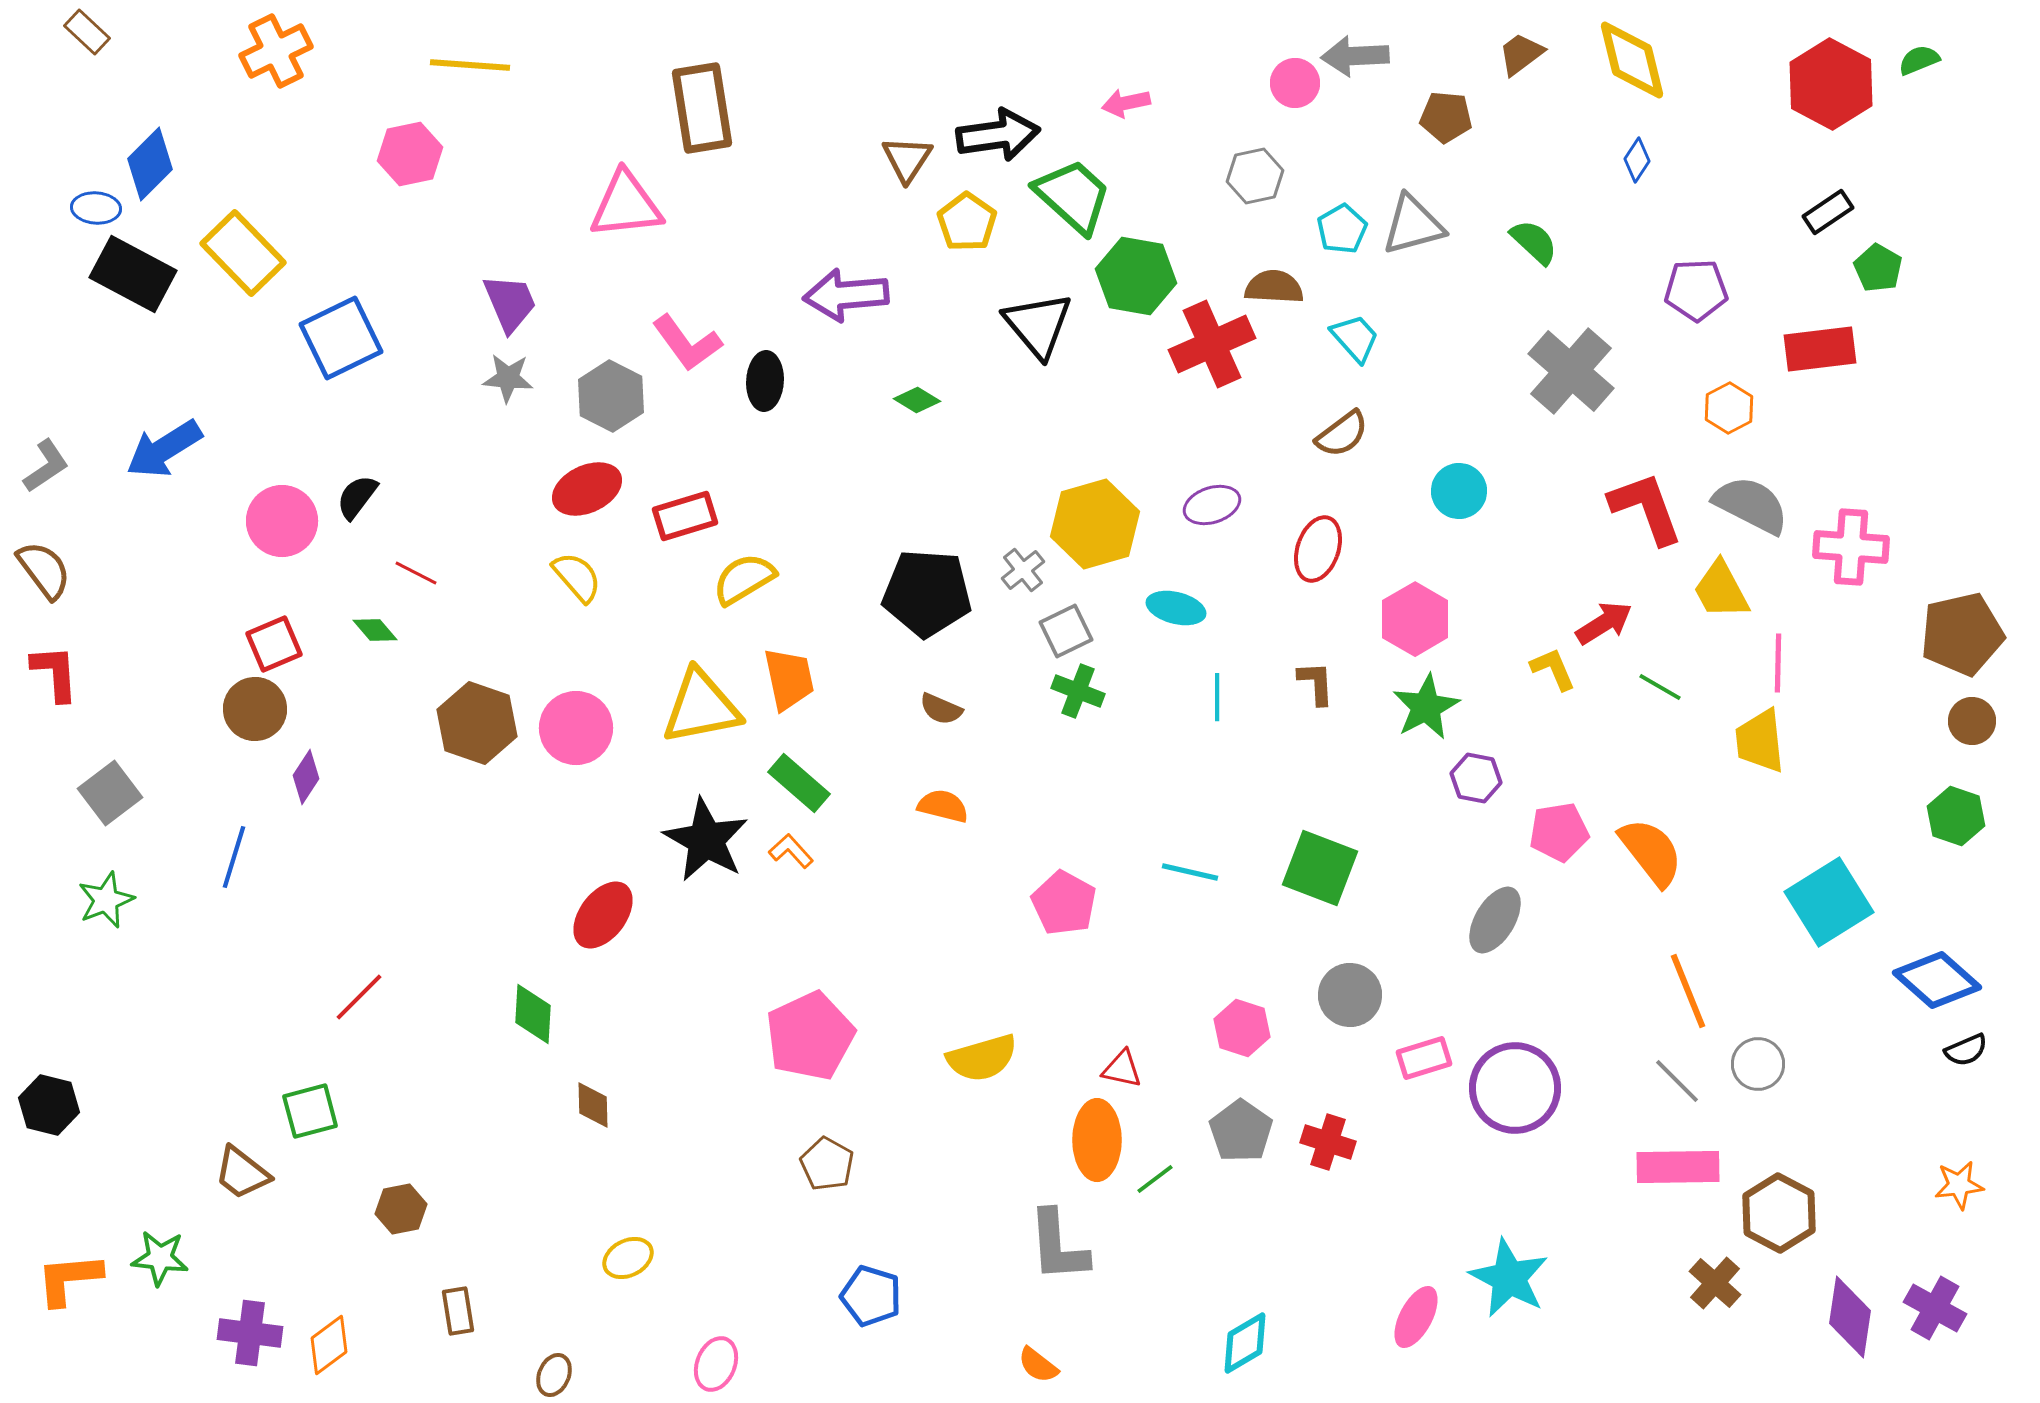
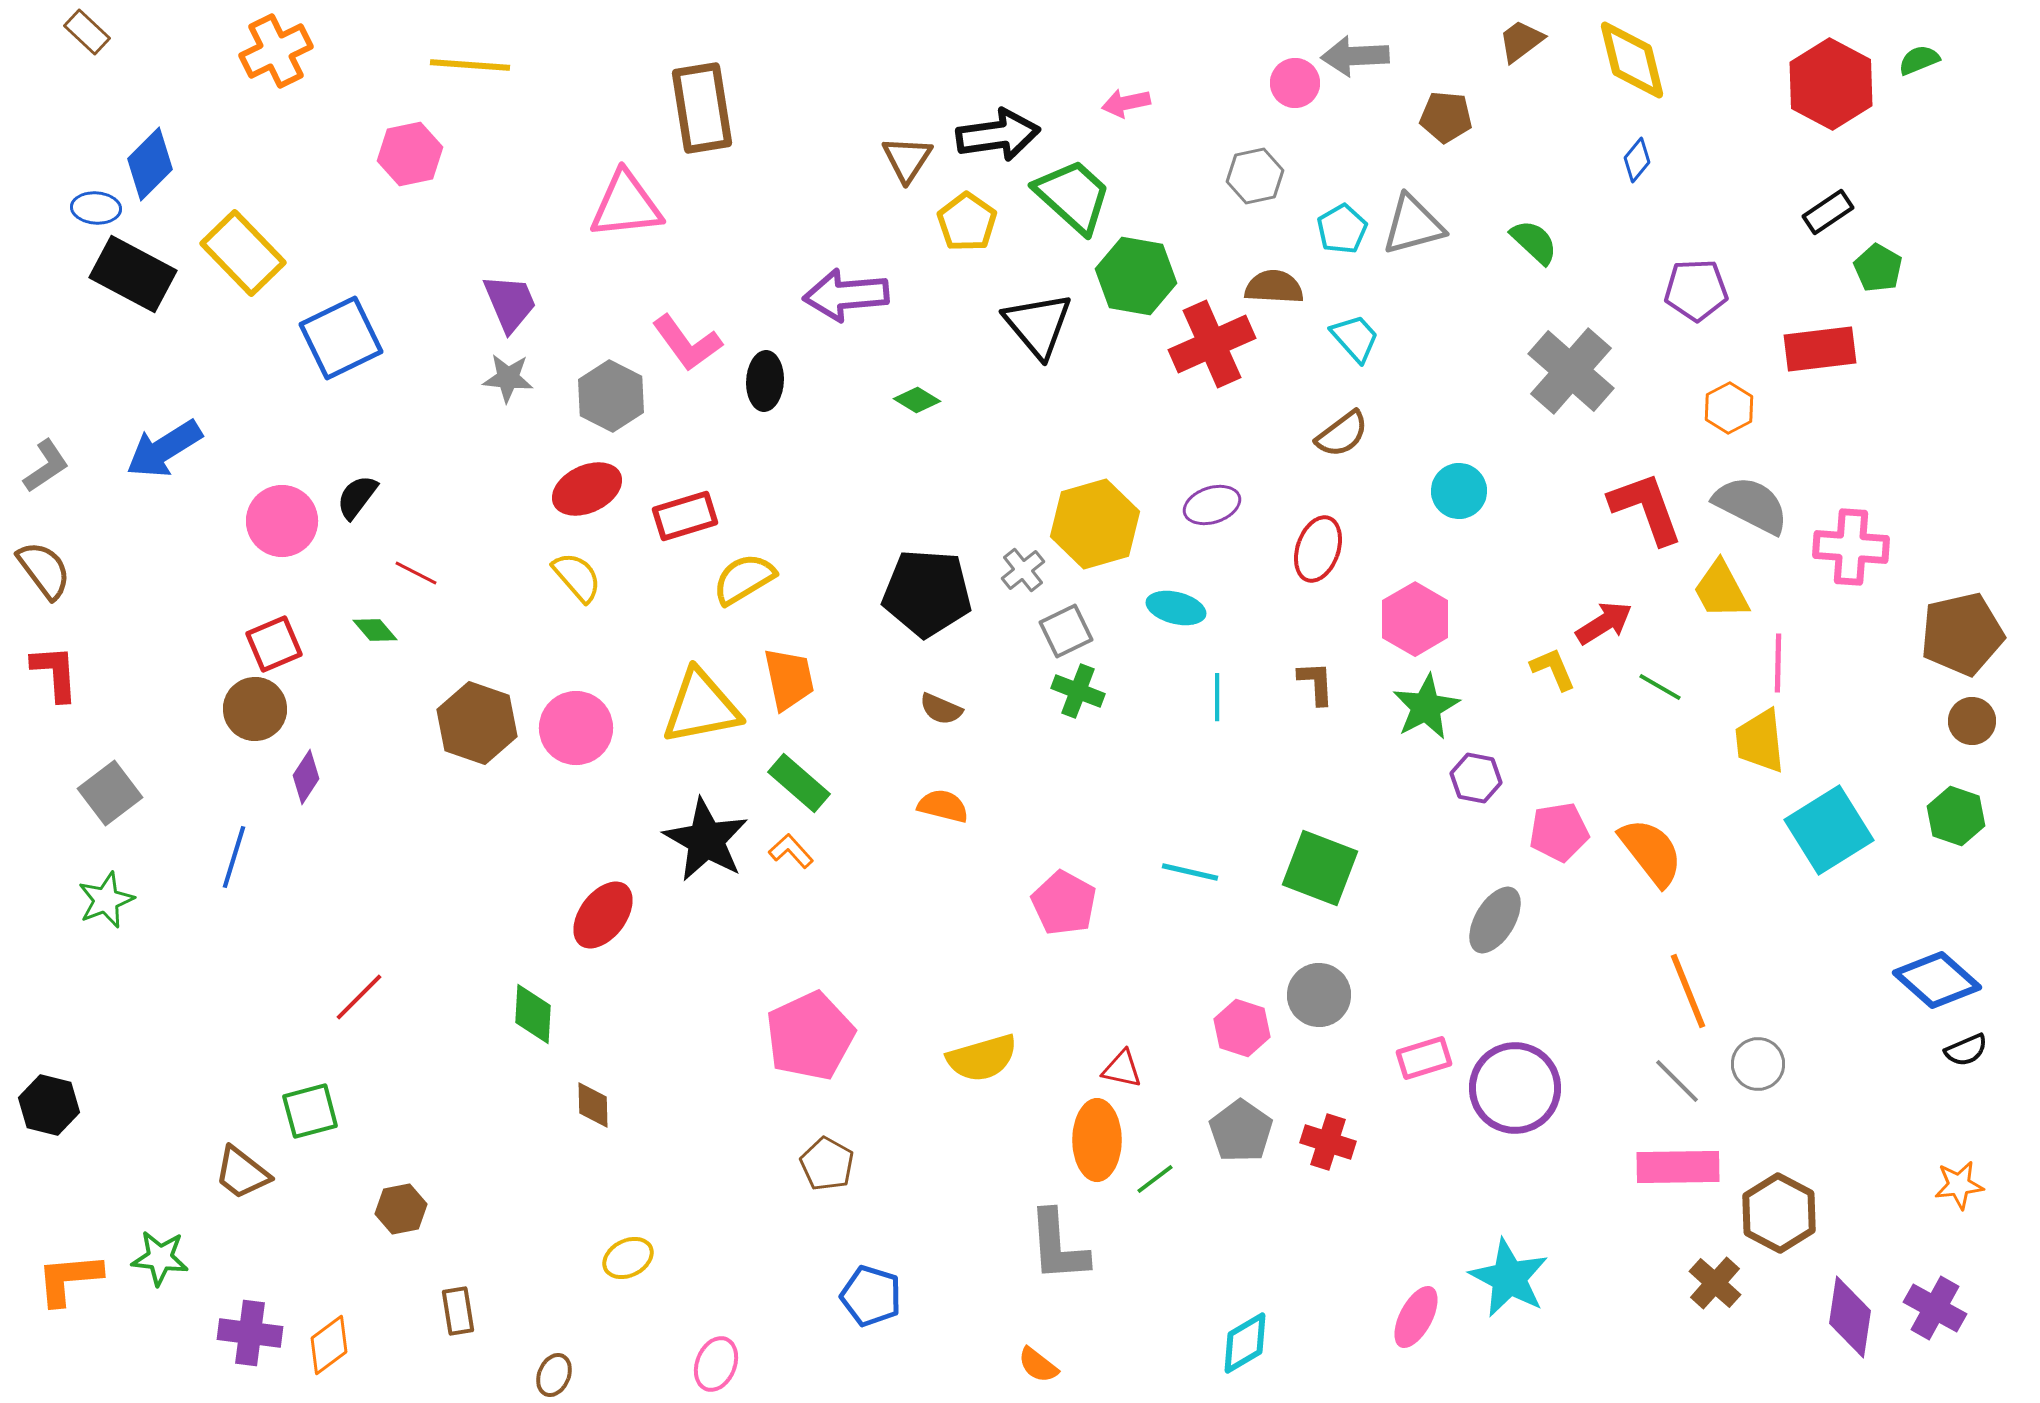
brown trapezoid at (1521, 54): moved 13 px up
blue diamond at (1637, 160): rotated 6 degrees clockwise
cyan square at (1829, 902): moved 72 px up
gray circle at (1350, 995): moved 31 px left
